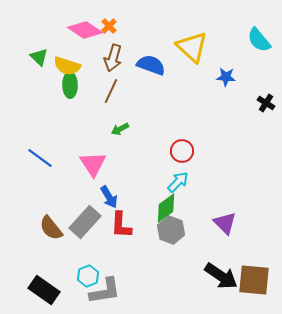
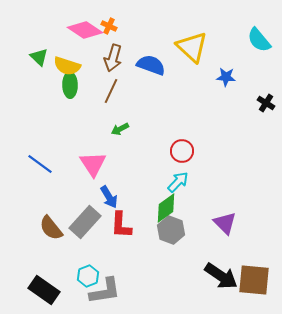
orange cross: rotated 21 degrees counterclockwise
blue line: moved 6 px down
